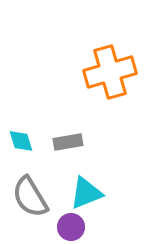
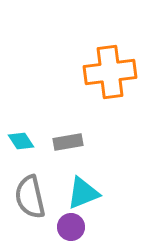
orange cross: rotated 9 degrees clockwise
cyan diamond: rotated 16 degrees counterclockwise
cyan triangle: moved 3 px left
gray semicircle: rotated 18 degrees clockwise
